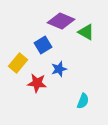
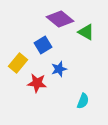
purple diamond: moved 1 px left, 2 px up; rotated 16 degrees clockwise
